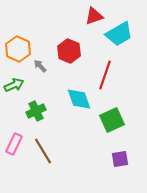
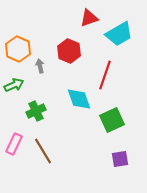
red triangle: moved 5 px left, 2 px down
gray arrow: rotated 32 degrees clockwise
